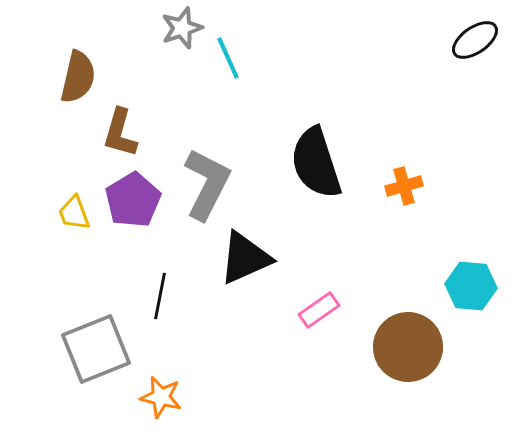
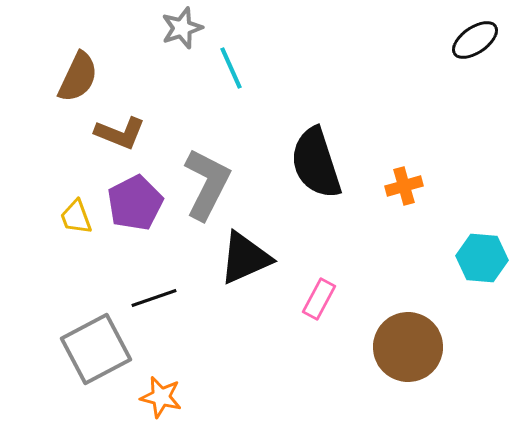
cyan line: moved 3 px right, 10 px down
brown semicircle: rotated 12 degrees clockwise
brown L-shape: rotated 84 degrees counterclockwise
purple pentagon: moved 2 px right, 3 px down; rotated 4 degrees clockwise
yellow trapezoid: moved 2 px right, 4 px down
cyan hexagon: moved 11 px right, 28 px up
black line: moved 6 px left, 2 px down; rotated 60 degrees clockwise
pink rectangle: moved 11 px up; rotated 27 degrees counterclockwise
gray square: rotated 6 degrees counterclockwise
